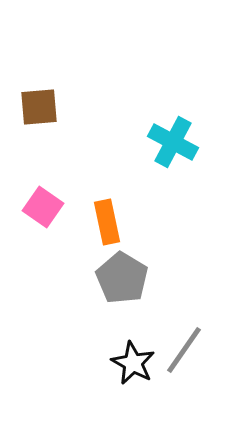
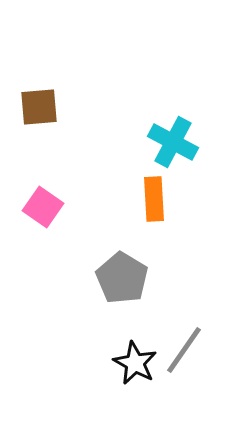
orange rectangle: moved 47 px right, 23 px up; rotated 9 degrees clockwise
black star: moved 2 px right
